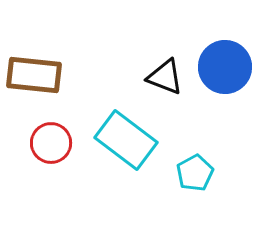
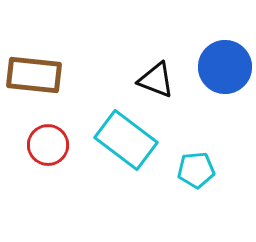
black triangle: moved 9 px left, 3 px down
red circle: moved 3 px left, 2 px down
cyan pentagon: moved 1 px right, 3 px up; rotated 24 degrees clockwise
